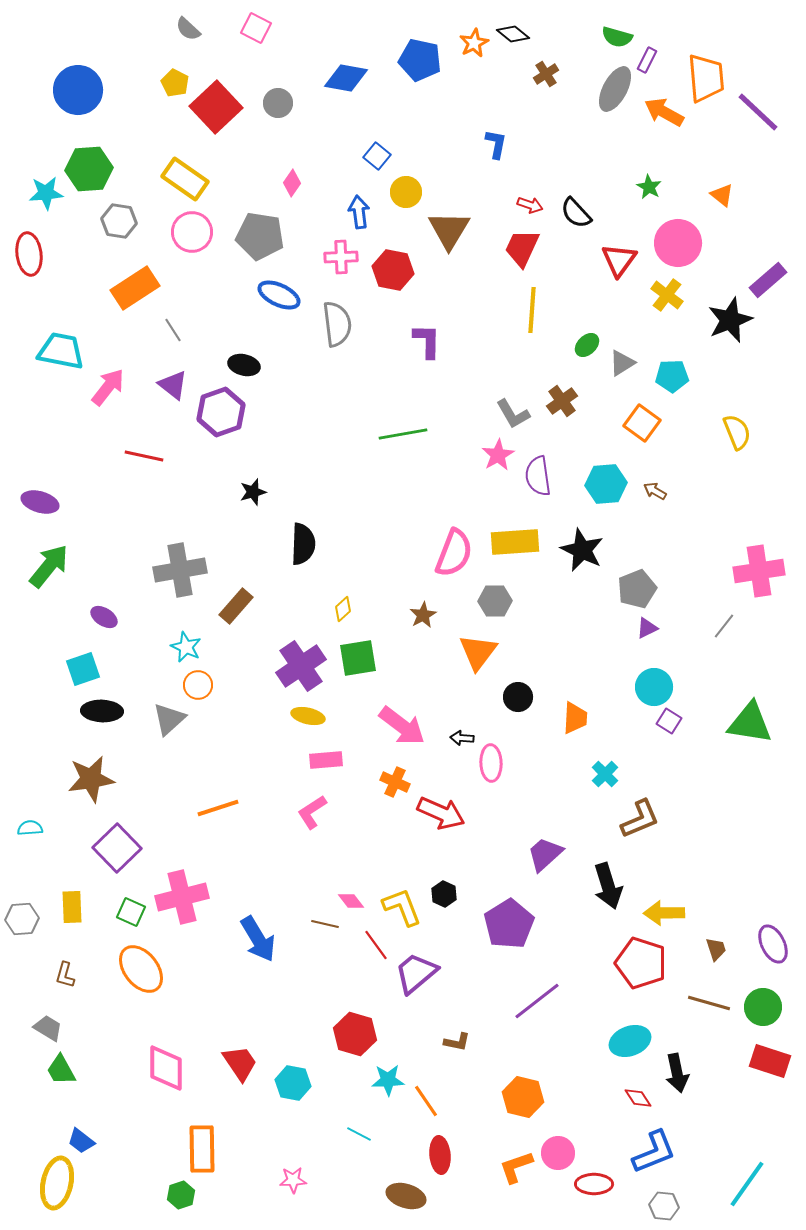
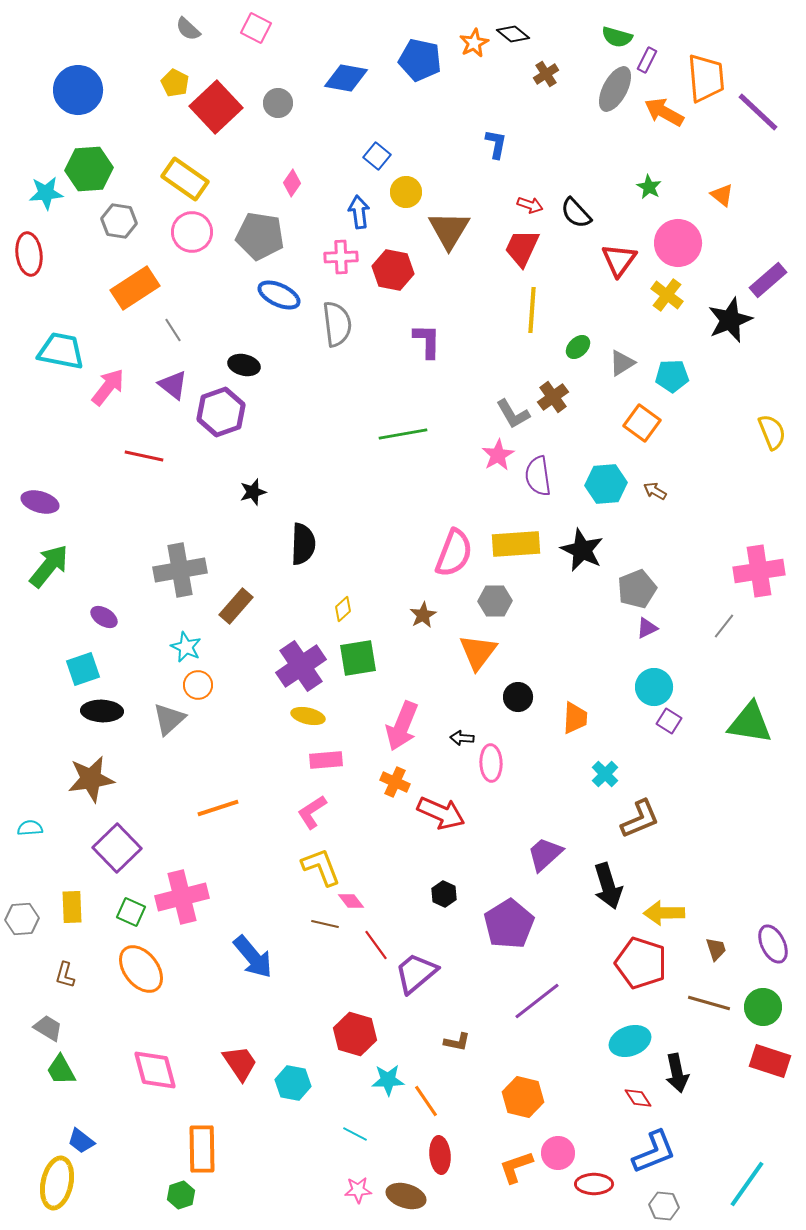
green ellipse at (587, 345): moved 9 px left, 2 px down
brown cross at (562, 401): moved 9 px left, 4 px up
yellow semicircle at (737, 432): moved 35 px right
yellow rectangle at (515, 542): moved 1 px right, 2 px down
pink arrow at (402, 726): rotated 75 degrees clockwise
yellow L-shape at (402, 907): moved 81 px left, 40 px up
blue arrow at (258, 939): moved 5 px left, 18 px down; rotated 9 degrees counterclockwise
pink diamond at (166, 1068): moved 11 px left, 2 px down; rotated 15 degrees counterclockwise
cyan line at (359, 1134): moved 4 px left
pink star at (293, 1180): moved 65 px right, 10 px down
